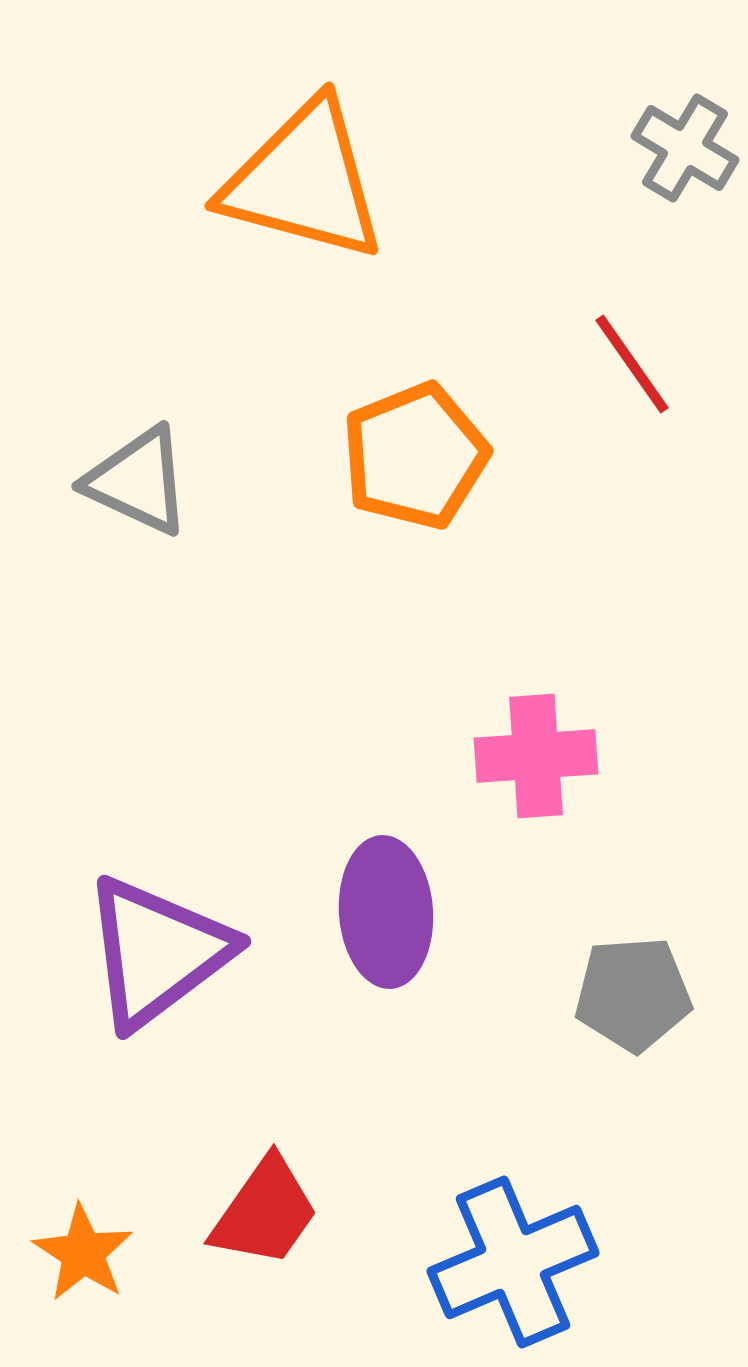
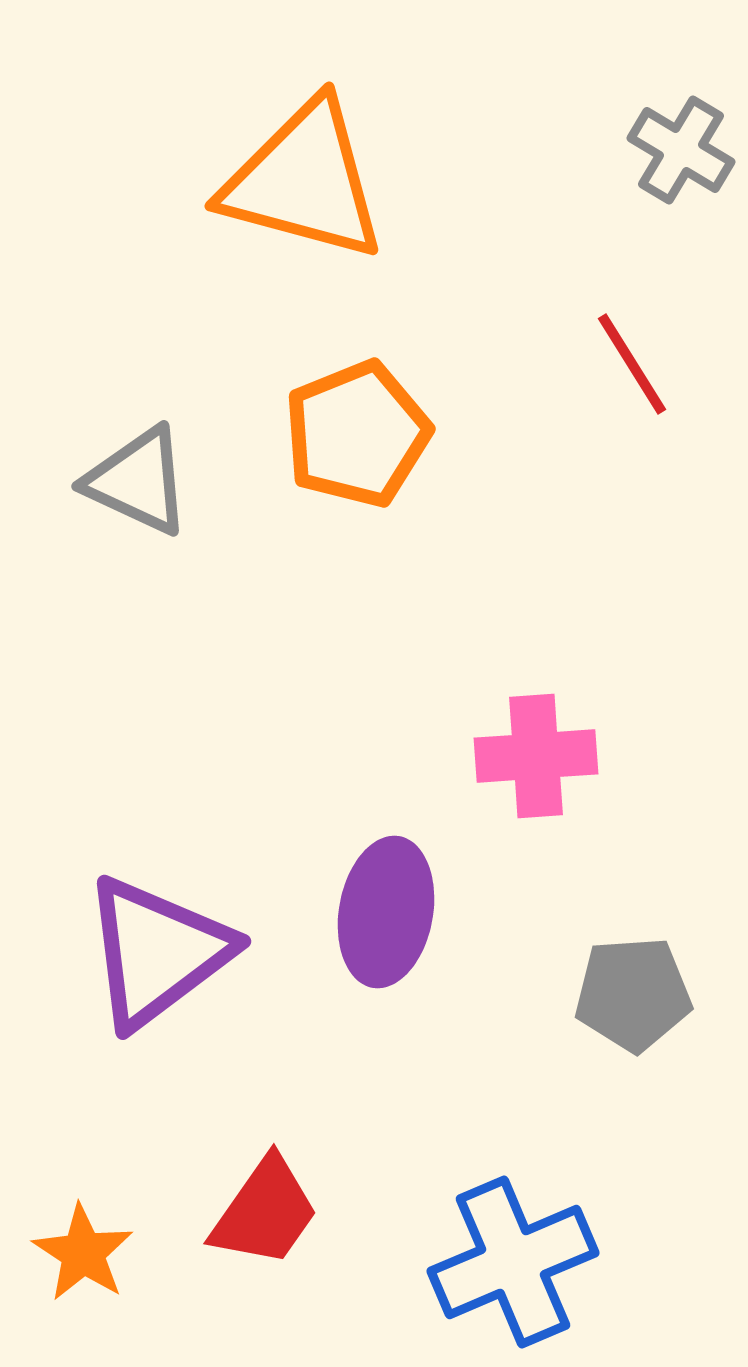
gray cross: moved 4 px left, 2 px down
red line: rotated 3 degrees clockwise
orange pentagon: moved 58 px left, 22 px up
purple ellipse: rotated 14 degrees clockwise
